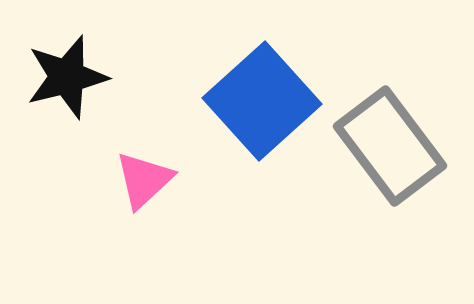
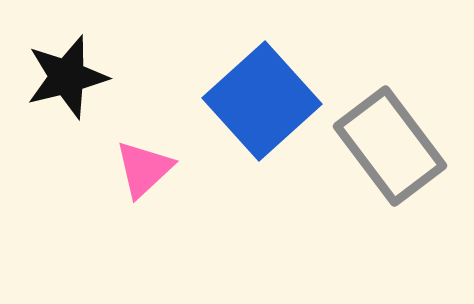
pink triangle: moved 11 px up
